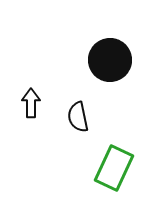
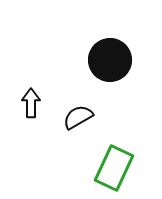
black semicircle: rotated 72 degrees clockwise
